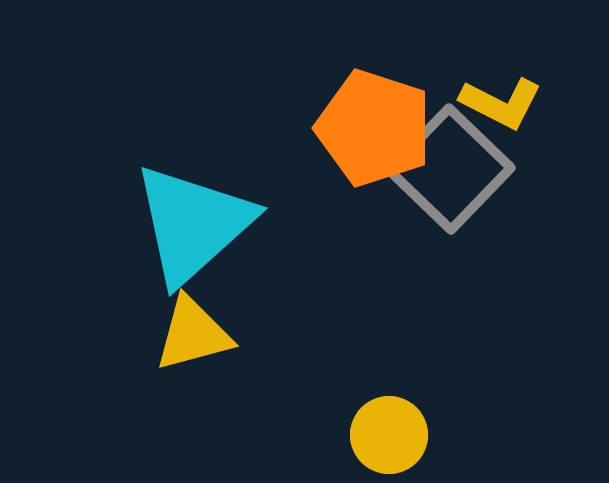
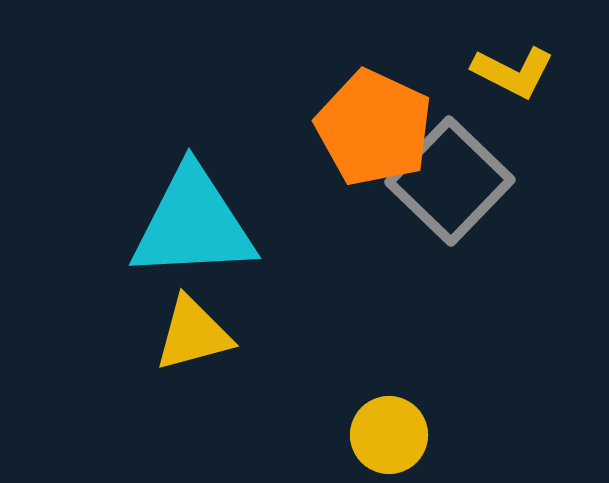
yellow L-shape: moved 12 px right, 31 px up
orange pentagon: rotated 7 degrees clockwise
gray square: moved 12 px down
cyan triangle: rotated 39 degrees clockwise
